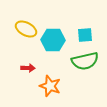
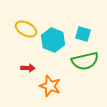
cyan square: moved 2 px left, 1 px up; rotated 21 degrees clockwise
cyan hexagon: rotated 20 degrees clockwise
